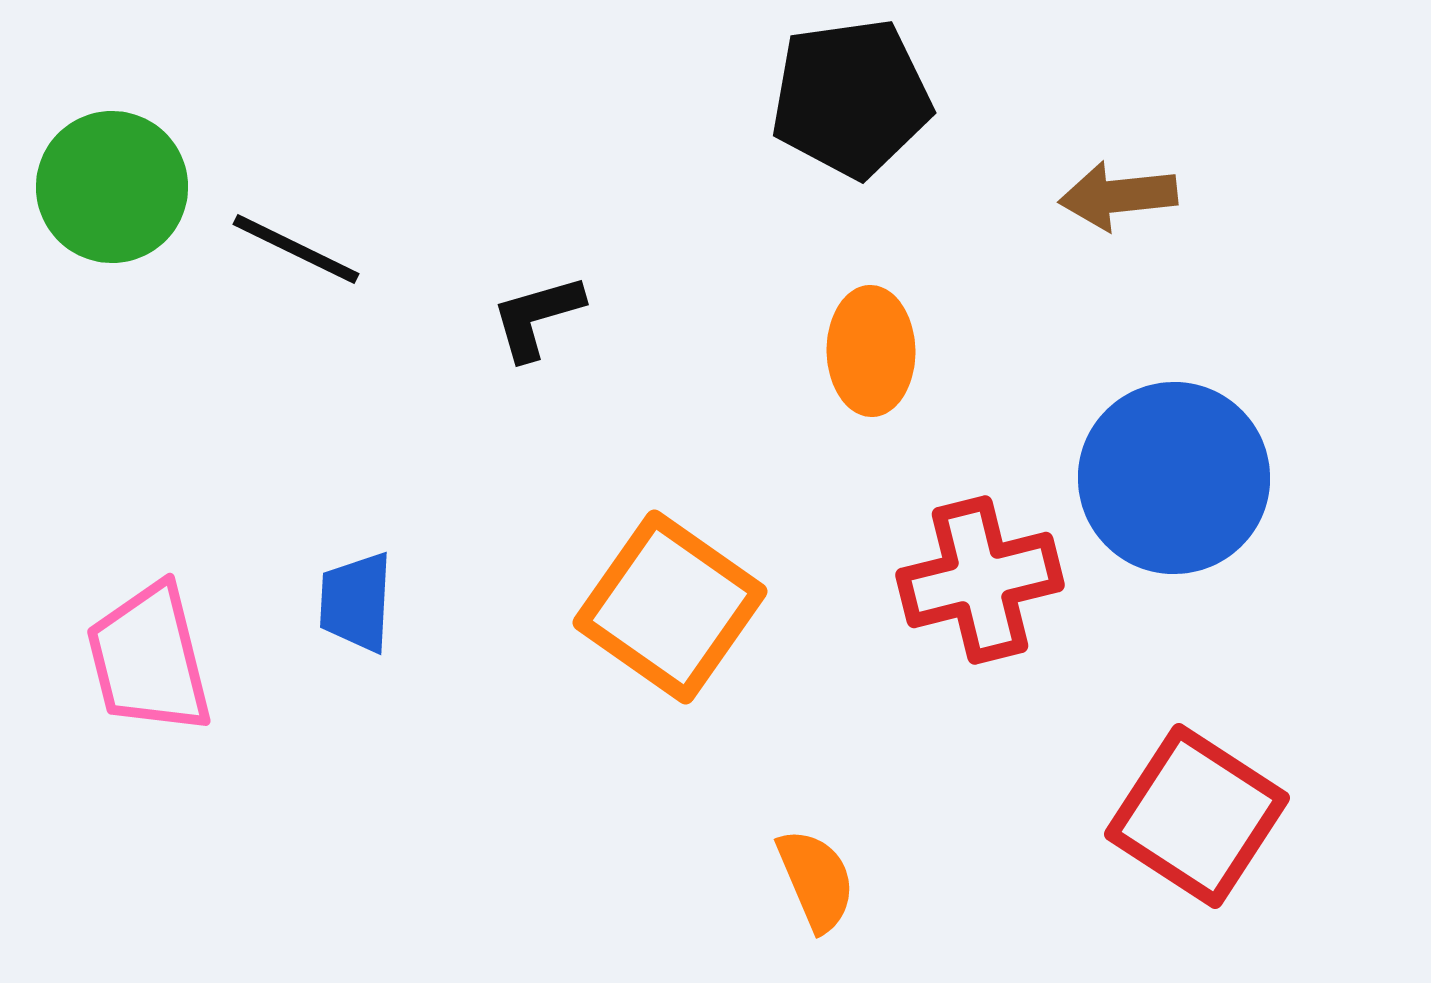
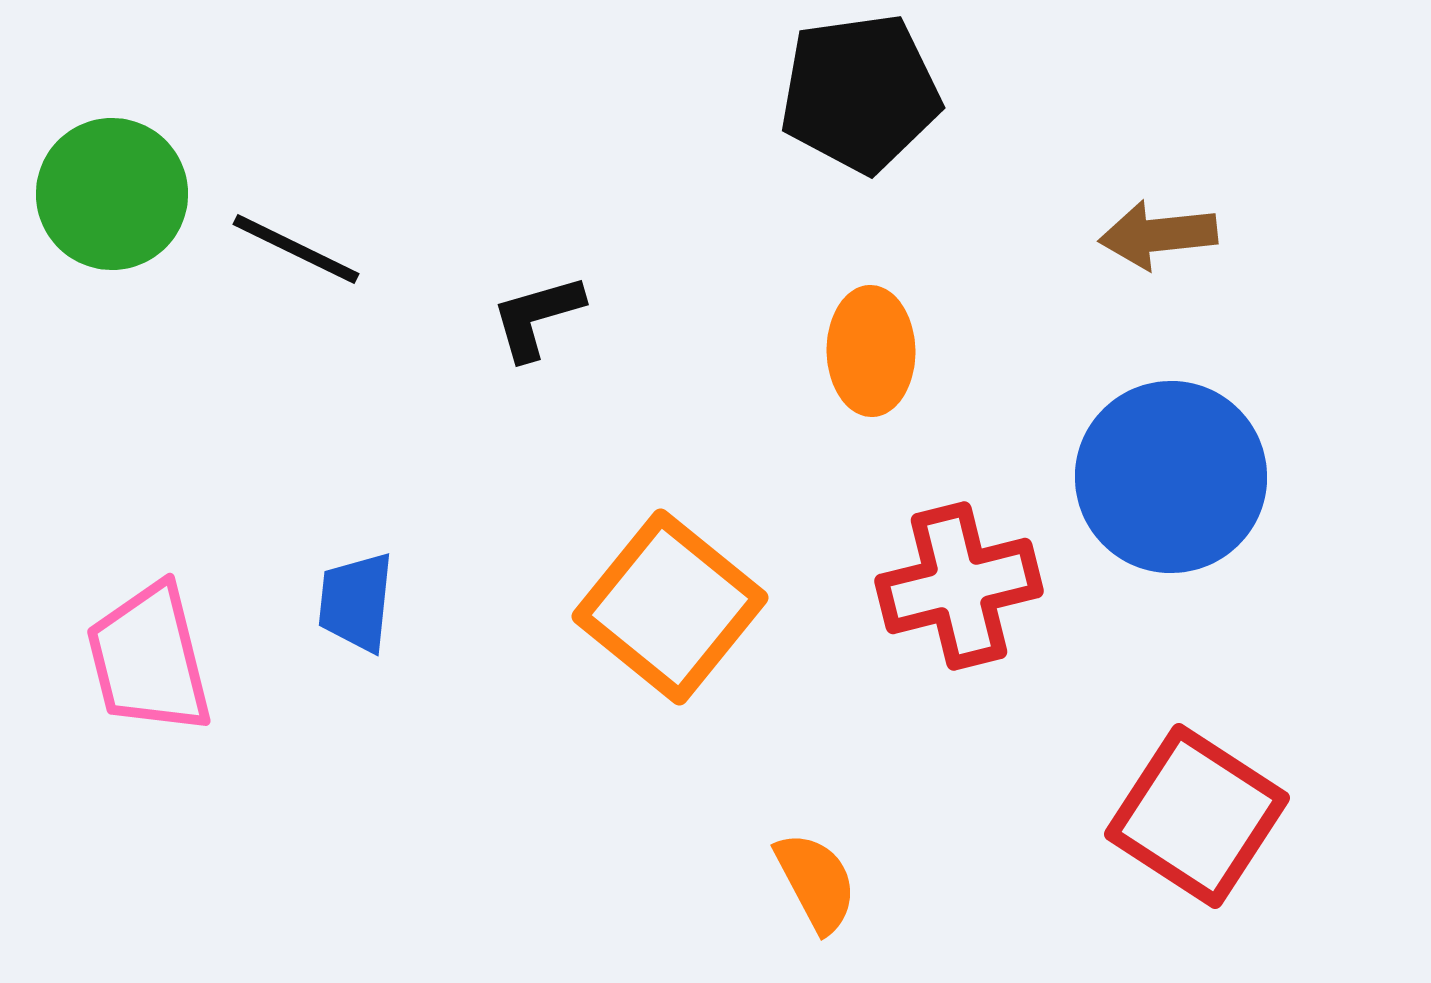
black pentagon: moved 9 px right, 5 px up
green circle: moved 7 px down
brown arrow: moved 40 px right, 39 px down
blue circle: moved 3 px left, 1 px up
red cross: moved 21 px left, 6 px down
blue trapezoid: rotated 3 degrees clockwise
orange square: rotated 4 degrees clockwise
orange semicircle: moved 2 px down; rotated 5 degrees counterclockwise
